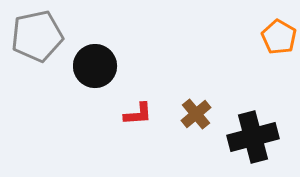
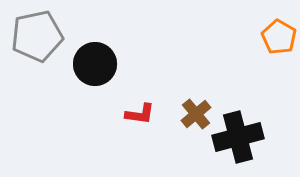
black circle: moved 2 px up
red L-shape: moved 2 px right; rotated 12 degrees clockwise
black cross: moved 15 px left
